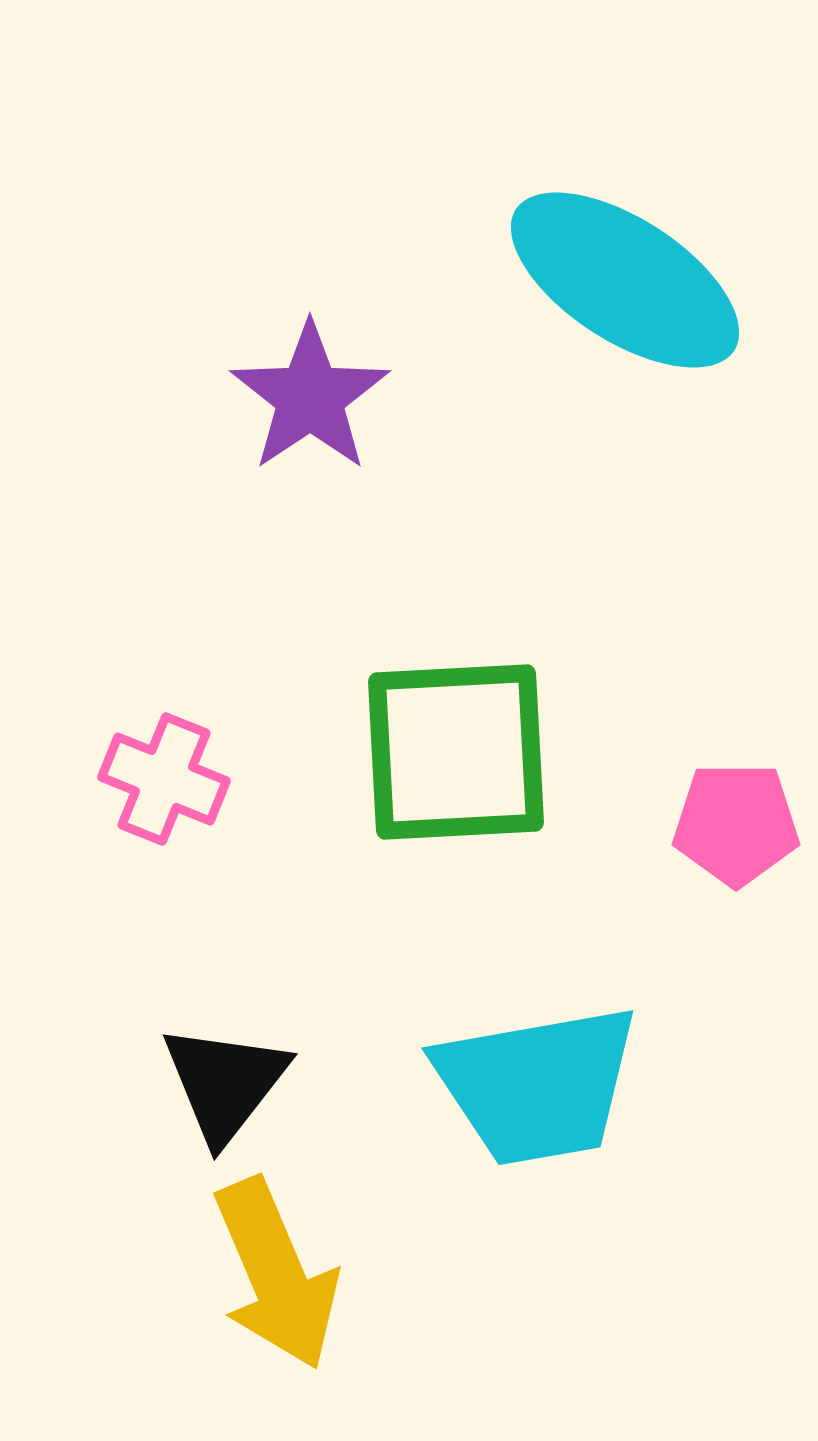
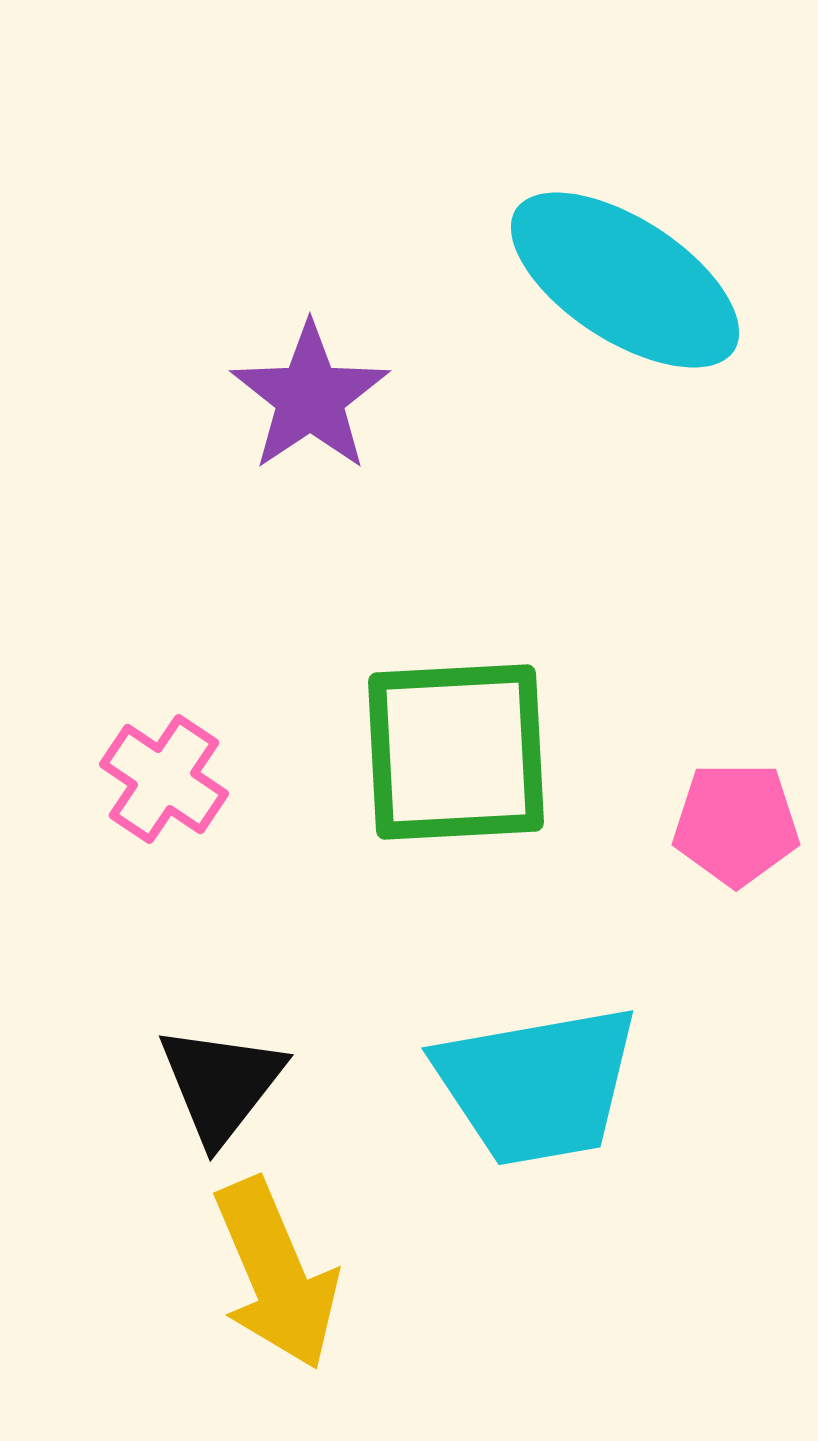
pink cross: rotated 12 degrees clockwise
black triangle: moved 4 px left, 1 px down
